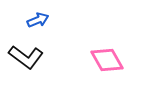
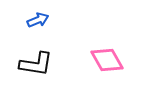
black L-shape: moved 10 px right, 7 px down; rotated 28 degrees counterclockwise
